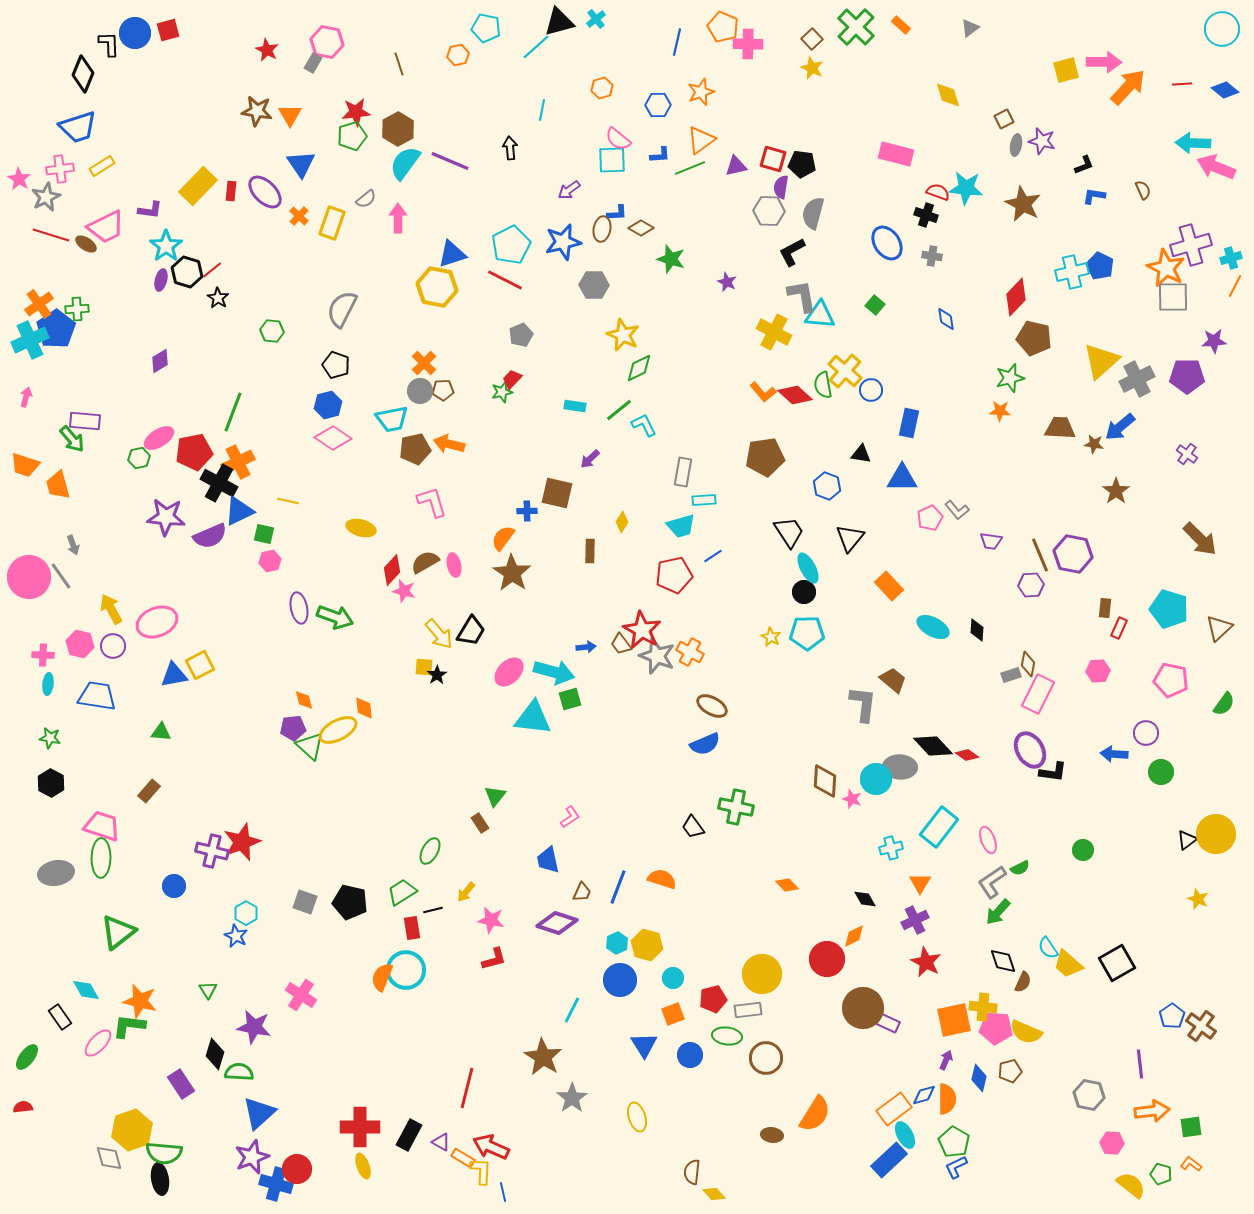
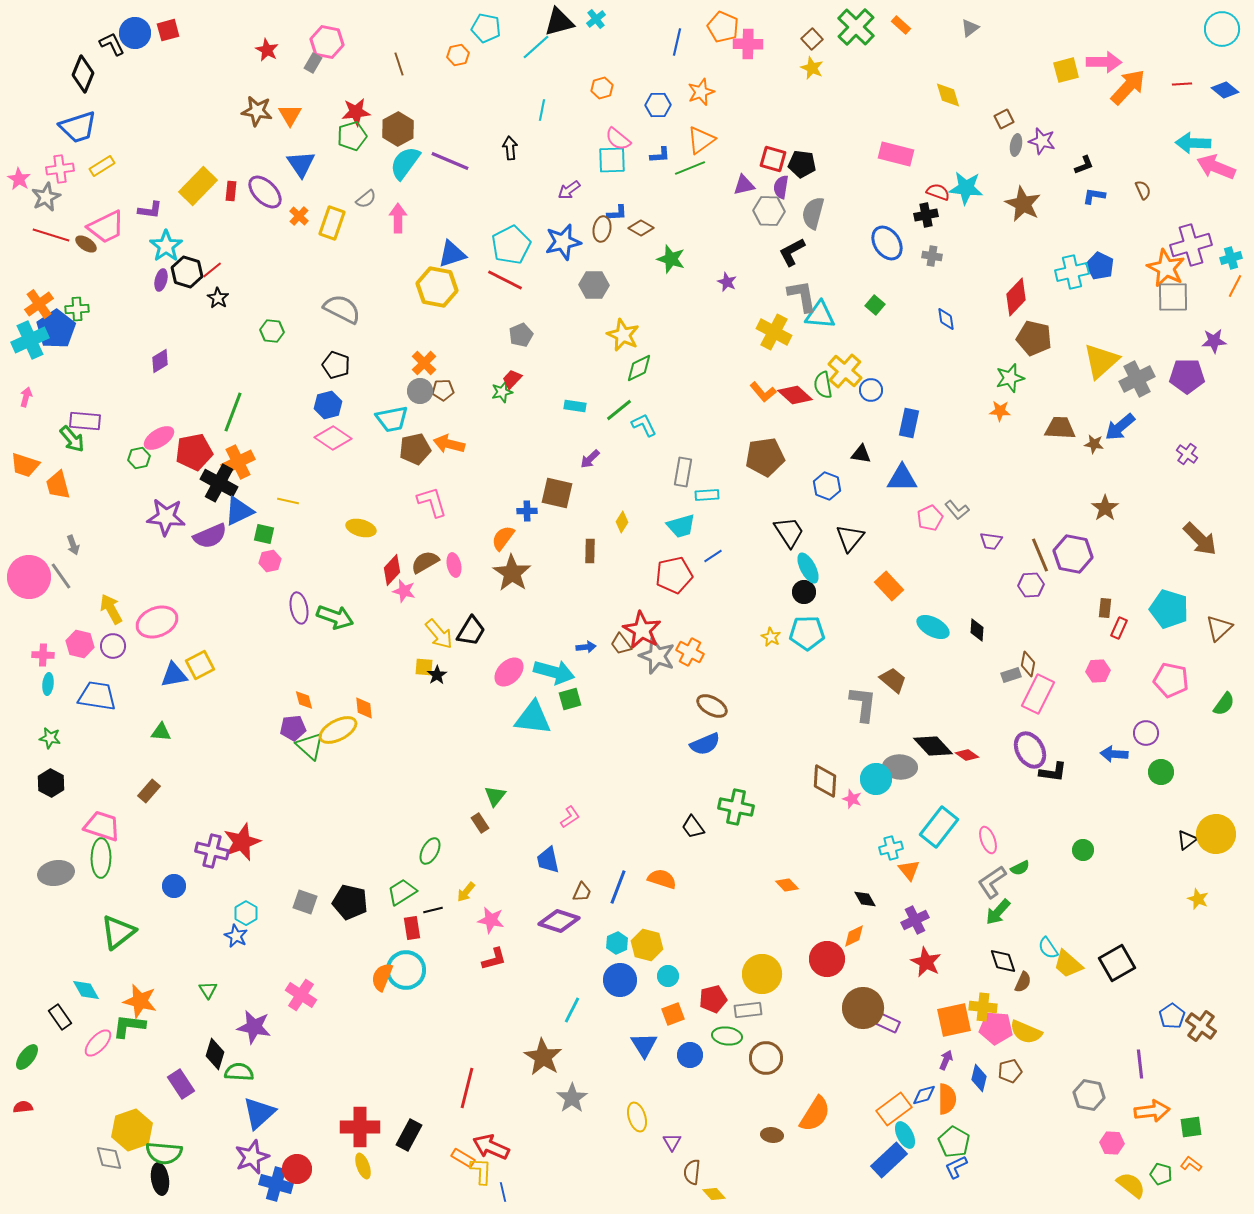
black L-shape at (109, 44): moved 3 px right; rotated 24 degrees counterclockwise
purple triangle at (736, 166): moved 8 px right, 19 px down
black cross at (926, 215): rotated 30 degrees counterclockwise
gray semicircle at (342, 309): rotated 90 degrees clockwise
brown star at (1116, 491): moved 11 px left, 17 px down
cyan rectangle at (704, 500): moved 3 px right, 5 px up
orange triangle at (920, 883): moved 11 px left, 13 px up; rotated 10 degrees counterclockwise
purple diamond at (557, 923): moved 2 px right, 2 px up
cyan circle at (673, 978): moved 5 px left, 2 px up
purple triangle at (441, 1142): moved 231 px right; rotated 30 degrees clockwise
